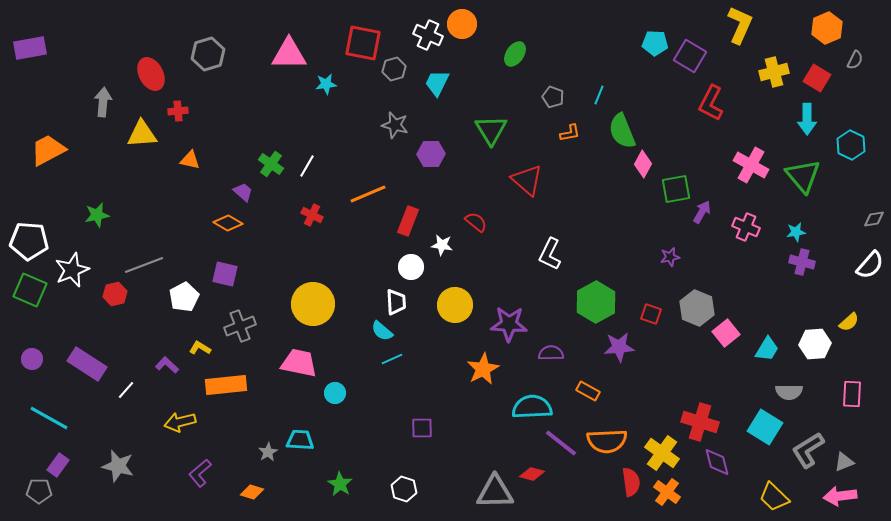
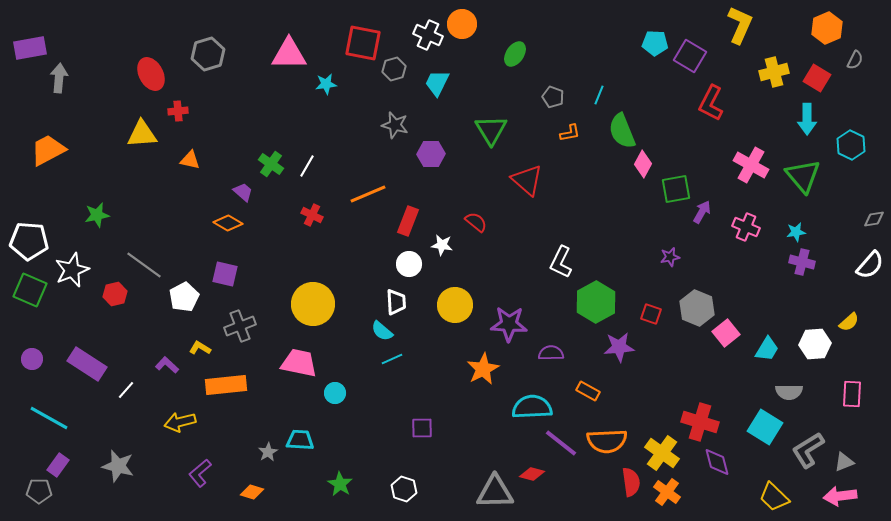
gray arrow at (103, 102): moved 44 px left, 24 px up
white L-shape at (550, 254): moved 11 px right, 8 px down
gray line at (144, 265): rotated 57 degrees clockwise
white circle at (411, 267): moved 2 px left, 3 px up
